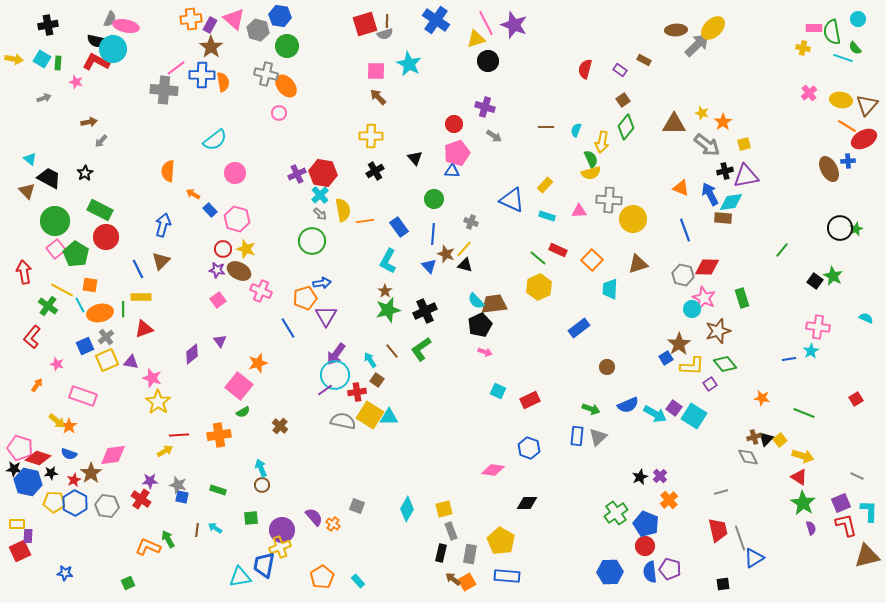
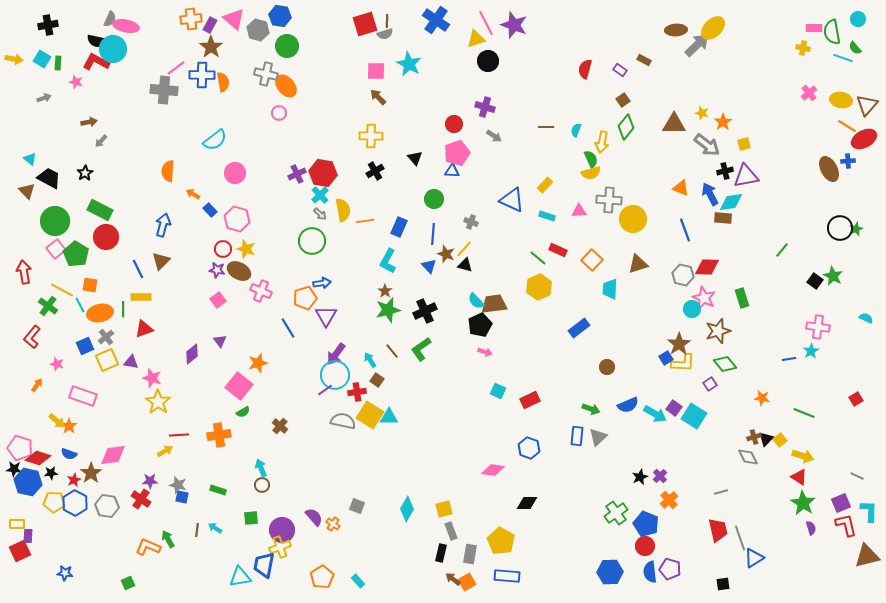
blue rectangle at (399, 227): rotated 60 degrees clockwise
yellow L-shape at (692, 366): moved 9 px left, 3 px up
